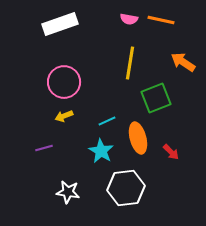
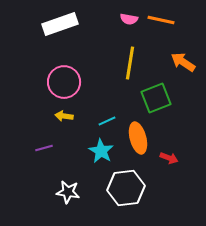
yellow arrow: rotated 30 degrees clockwise
red arrow: moved 2 px left, 6 px down; rotated 24 degrees counterclockwise
